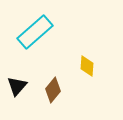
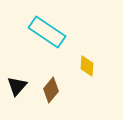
cyan rectangle: moved 12 px right; rotated 75 degrees clockwise
brown diamond: moved 2 px left
